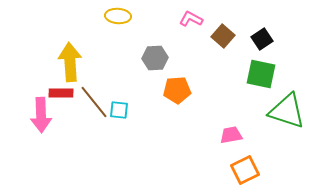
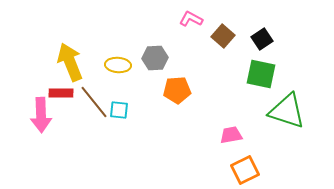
yellow ellipse: moved 49 px down
yellow arrow: rotated 18 degrees counterclockwise
